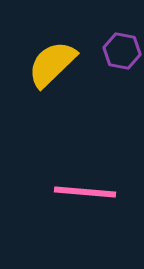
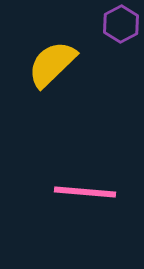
purple hexagon: moved 1 px left, 27 px up; rotated 21 degrees clockwise
